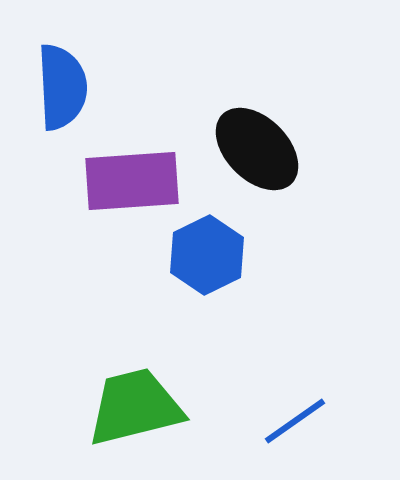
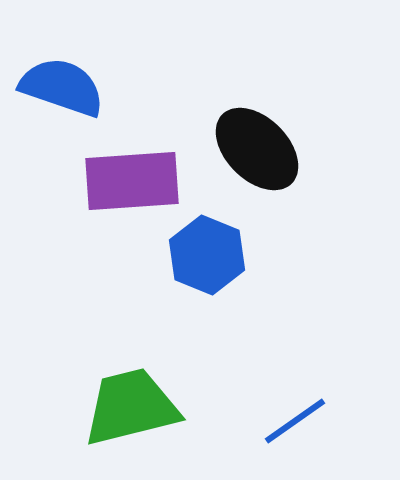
blue semicircle: rotated 68 degrees counterclockwise
blue hexagon: rotated 12 degrees counterclockwise
green trapezoid: moved 4 px left
